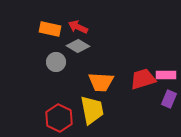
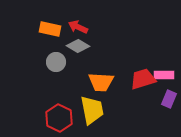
pink rectangle: moved 2 px left
